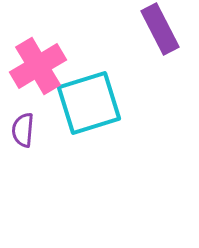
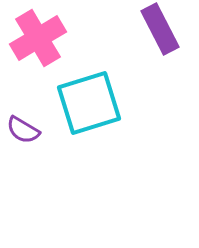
pink cross: moved 28 px up
purple semicircle: rotated 64 degrees counterclockwise
